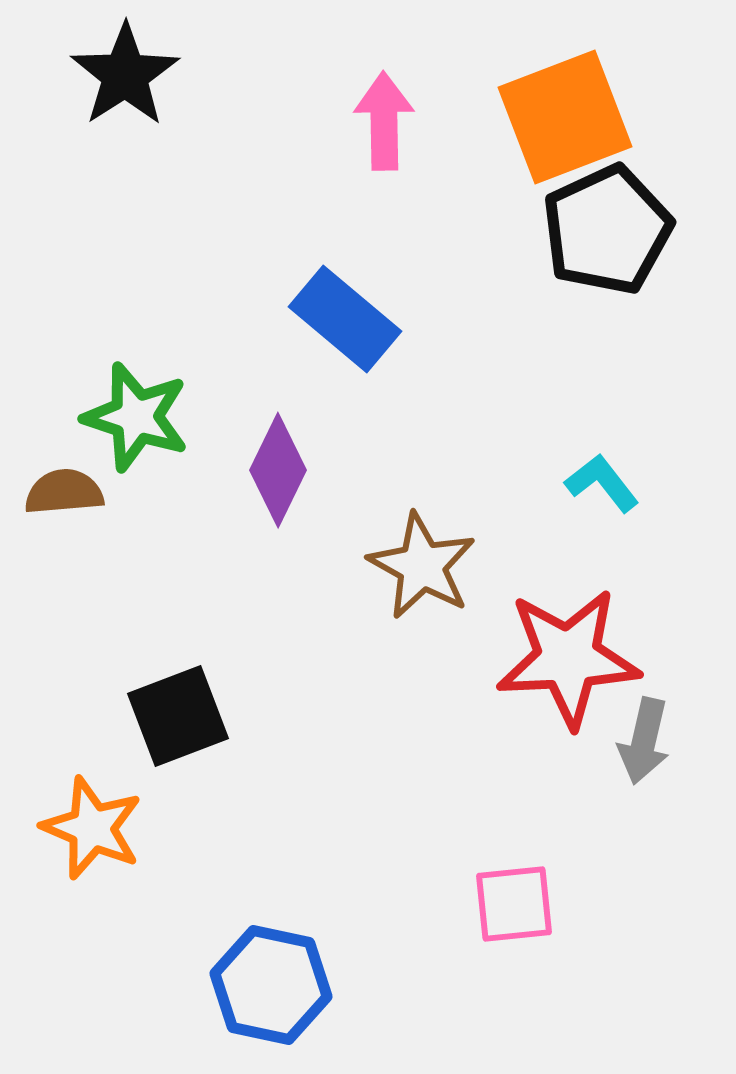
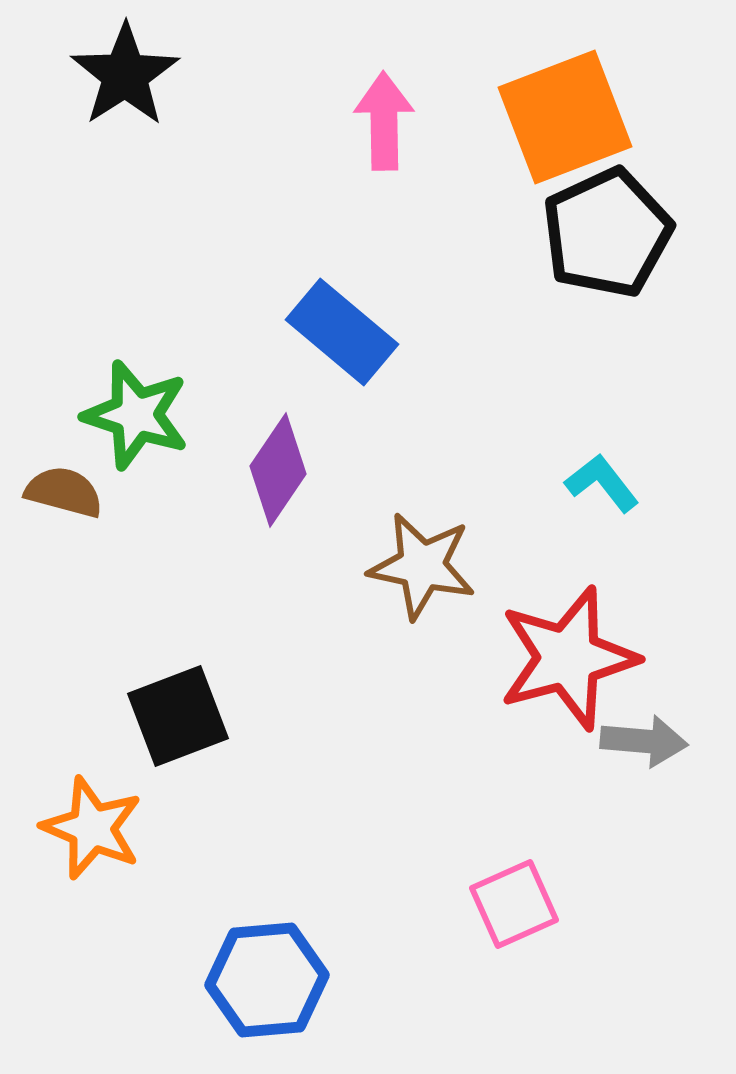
black pentagon: moved 3 px down
blue rectangle: moved 3 px left, 13 px down
green star: moved 2 px up
purple diamond: rotated 8 degrees clockwise
brown semicircle: rotated 20 degrees clockwise
brown star: rotated 17 degrees counterclockwise
red star: rotated 12 degrees counterclockwise
gray arrow: rotated 98 degrees counterclockwise
pink square: rotated 18 degrees counterclockwise
blue hexagon: moved 4 px left, 5 px up; rotated 17 degrees counterclockwise
